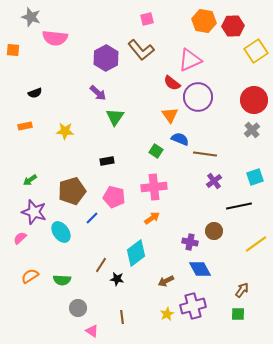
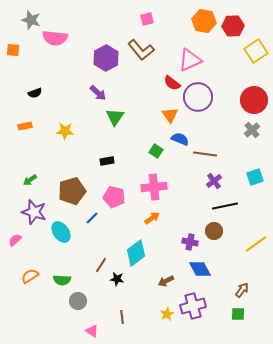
gray star at (31, 17): moved 3 px down
black line at (239, 206): moved 14 px left
pink semicircle at (20, 238): moved 5 px left, 2 px down
gray circle at (78, 308): moved 7 px up
